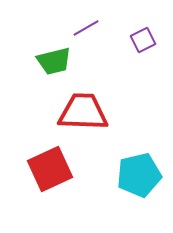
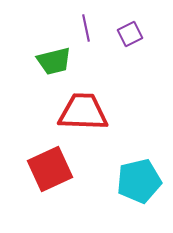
purple line: rotated 72 degrees counterclockwise
purple square: moved 13 px left, 6 px up
cyan pentagon: moved 6 px down
